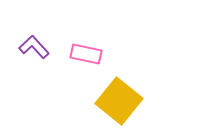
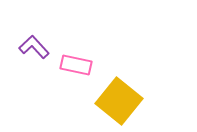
pink rectangle: moved 10 px left, 11 px down
